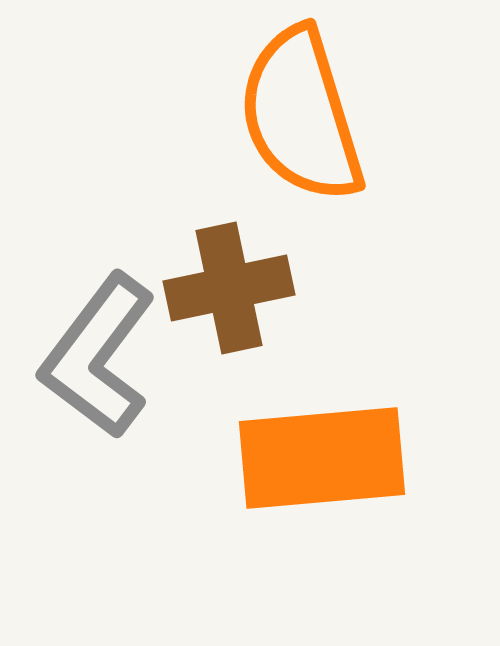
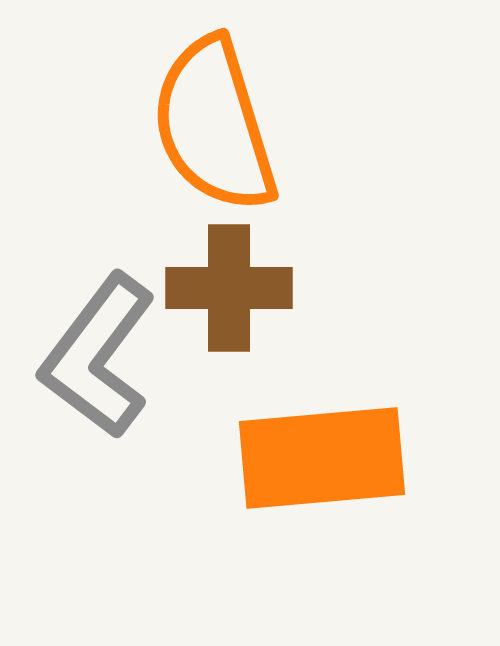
orange semicircle: moved 87 px left, 10 px down
brown cross: rotated 12 degrees clockwise
